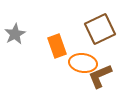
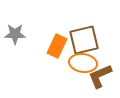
brown square: moved 16 px left, 11 px down; rotated 12 degrees clockwise
gray star: rotated 30 degrees clockwise
orange rectangle: rotated 45 degrees clockwise
